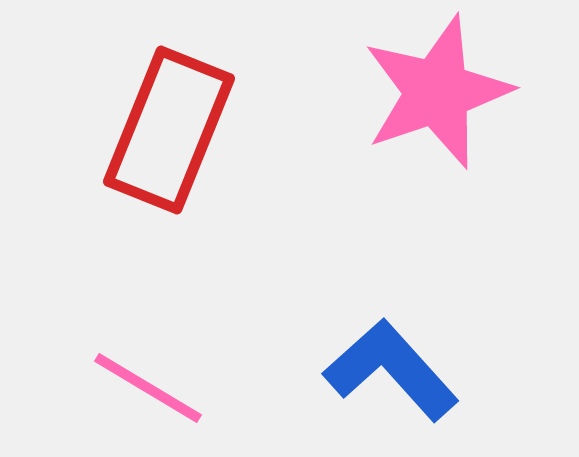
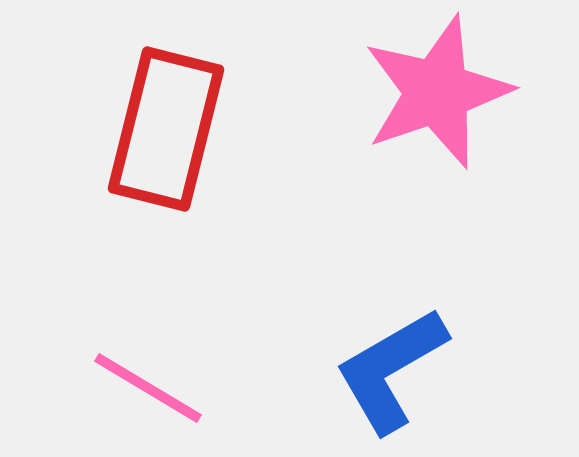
red rectangle: moved 3 px left, 1 px up; rotated 8 degrees counterclockwise
blue L-shape: rotated 78 degrees counterclockwise
